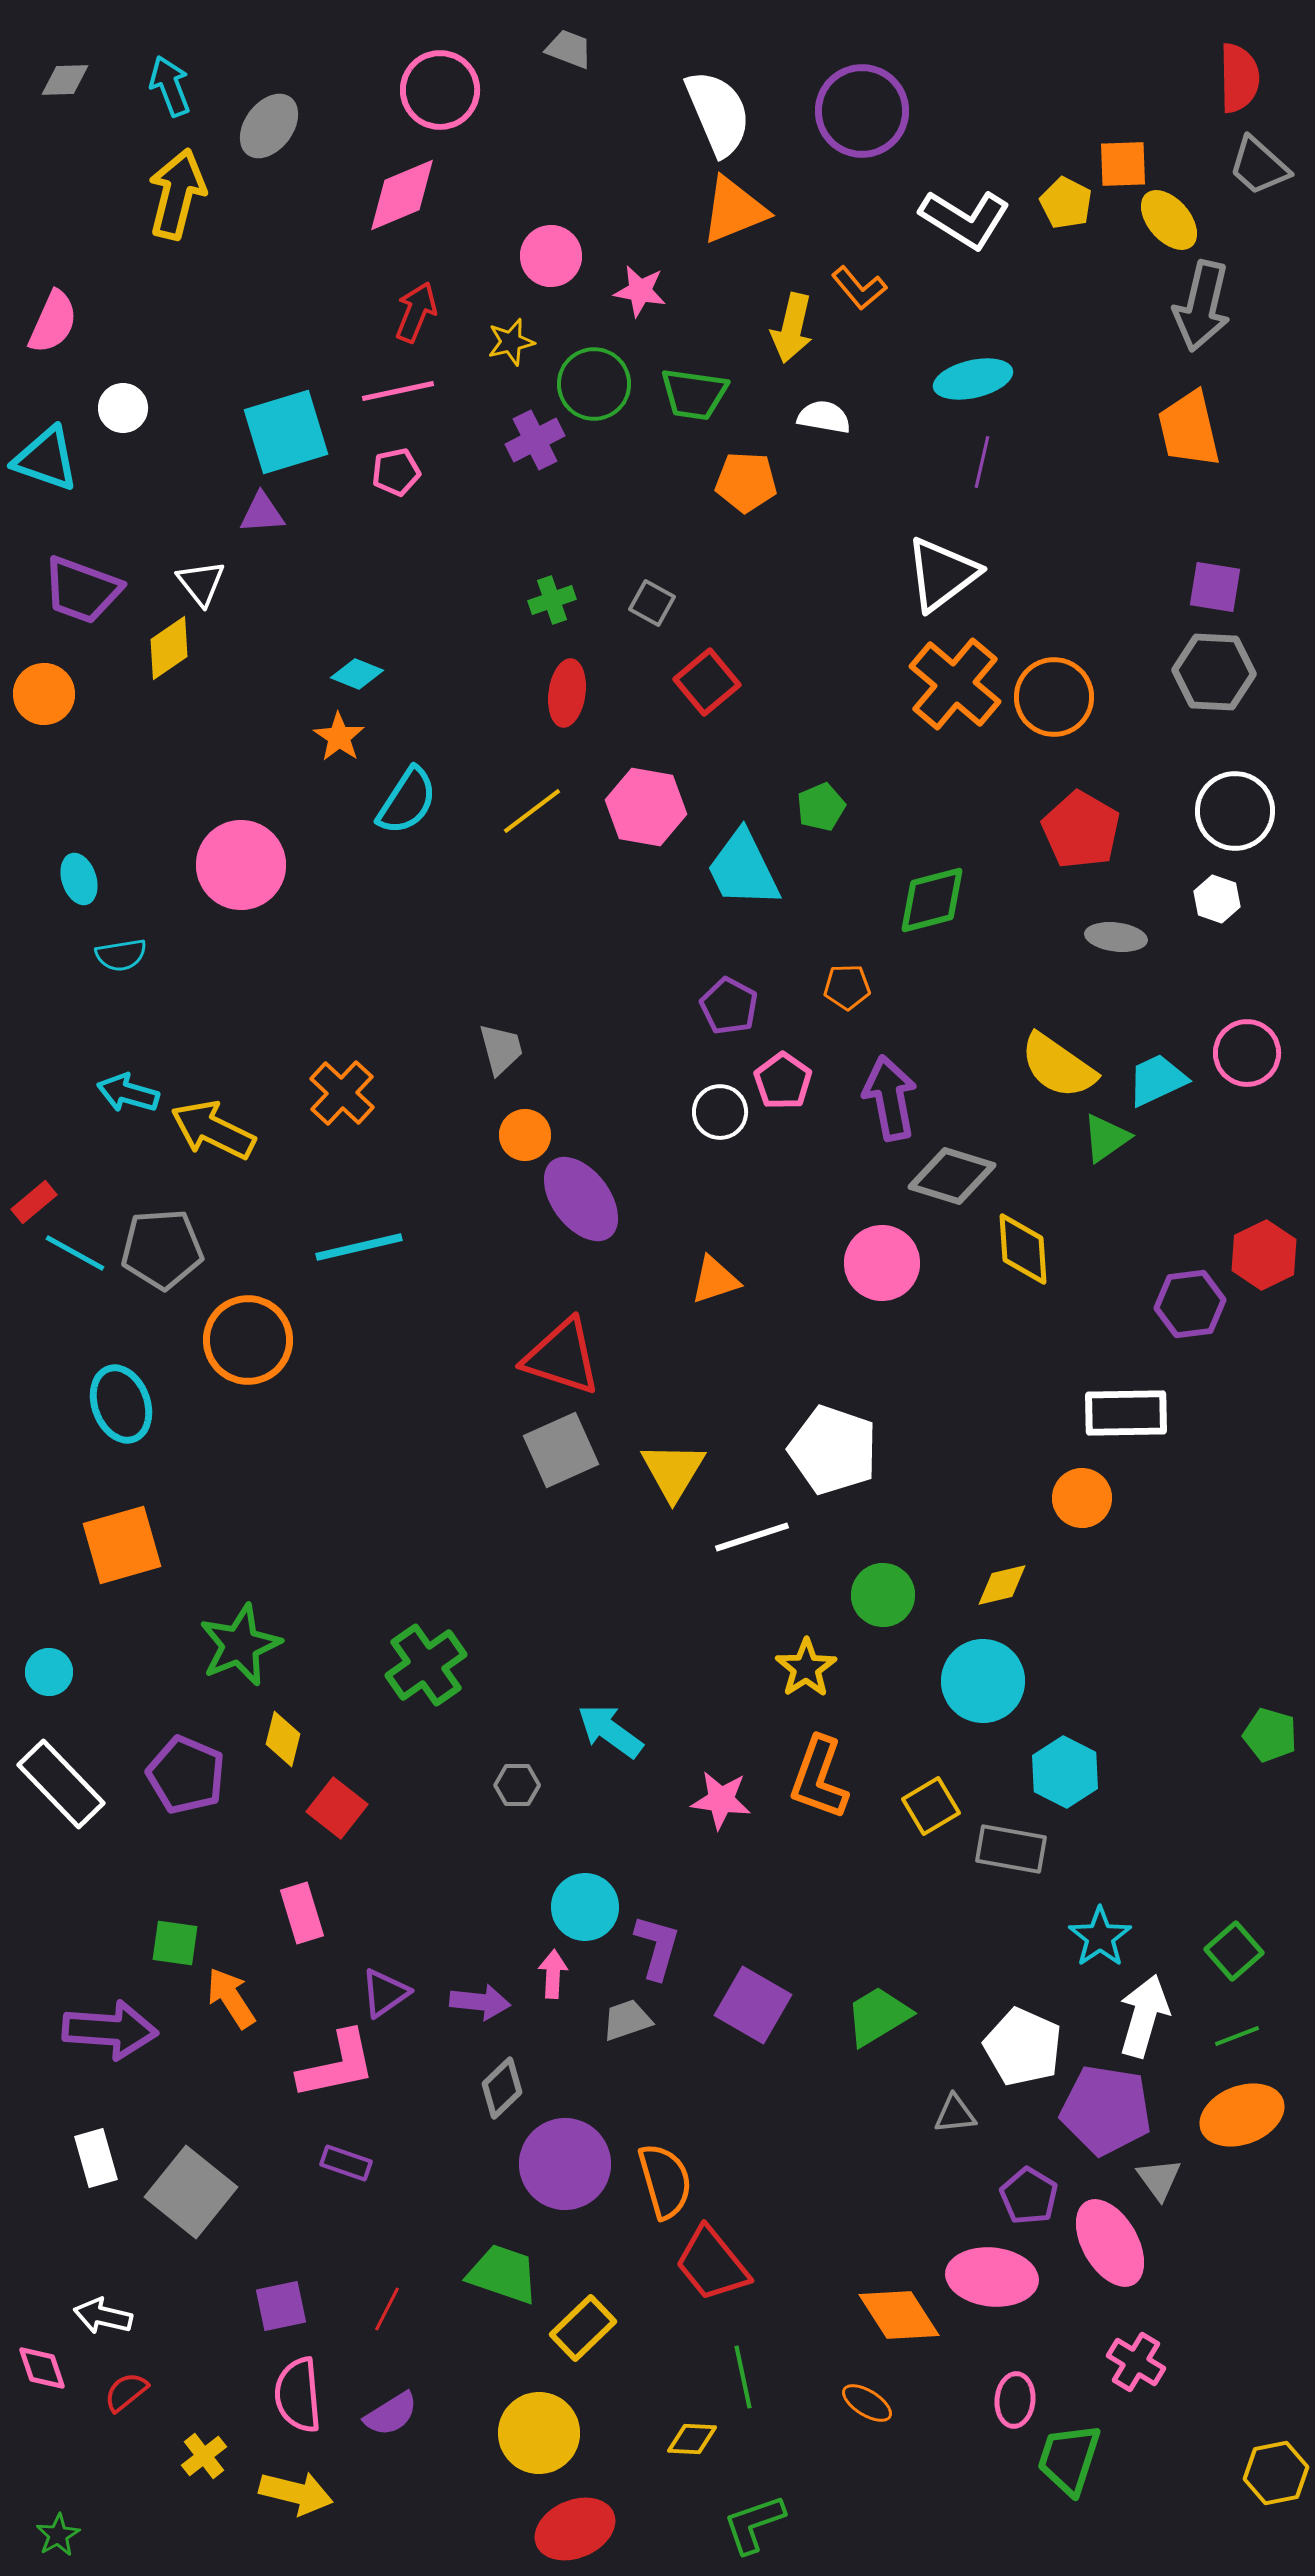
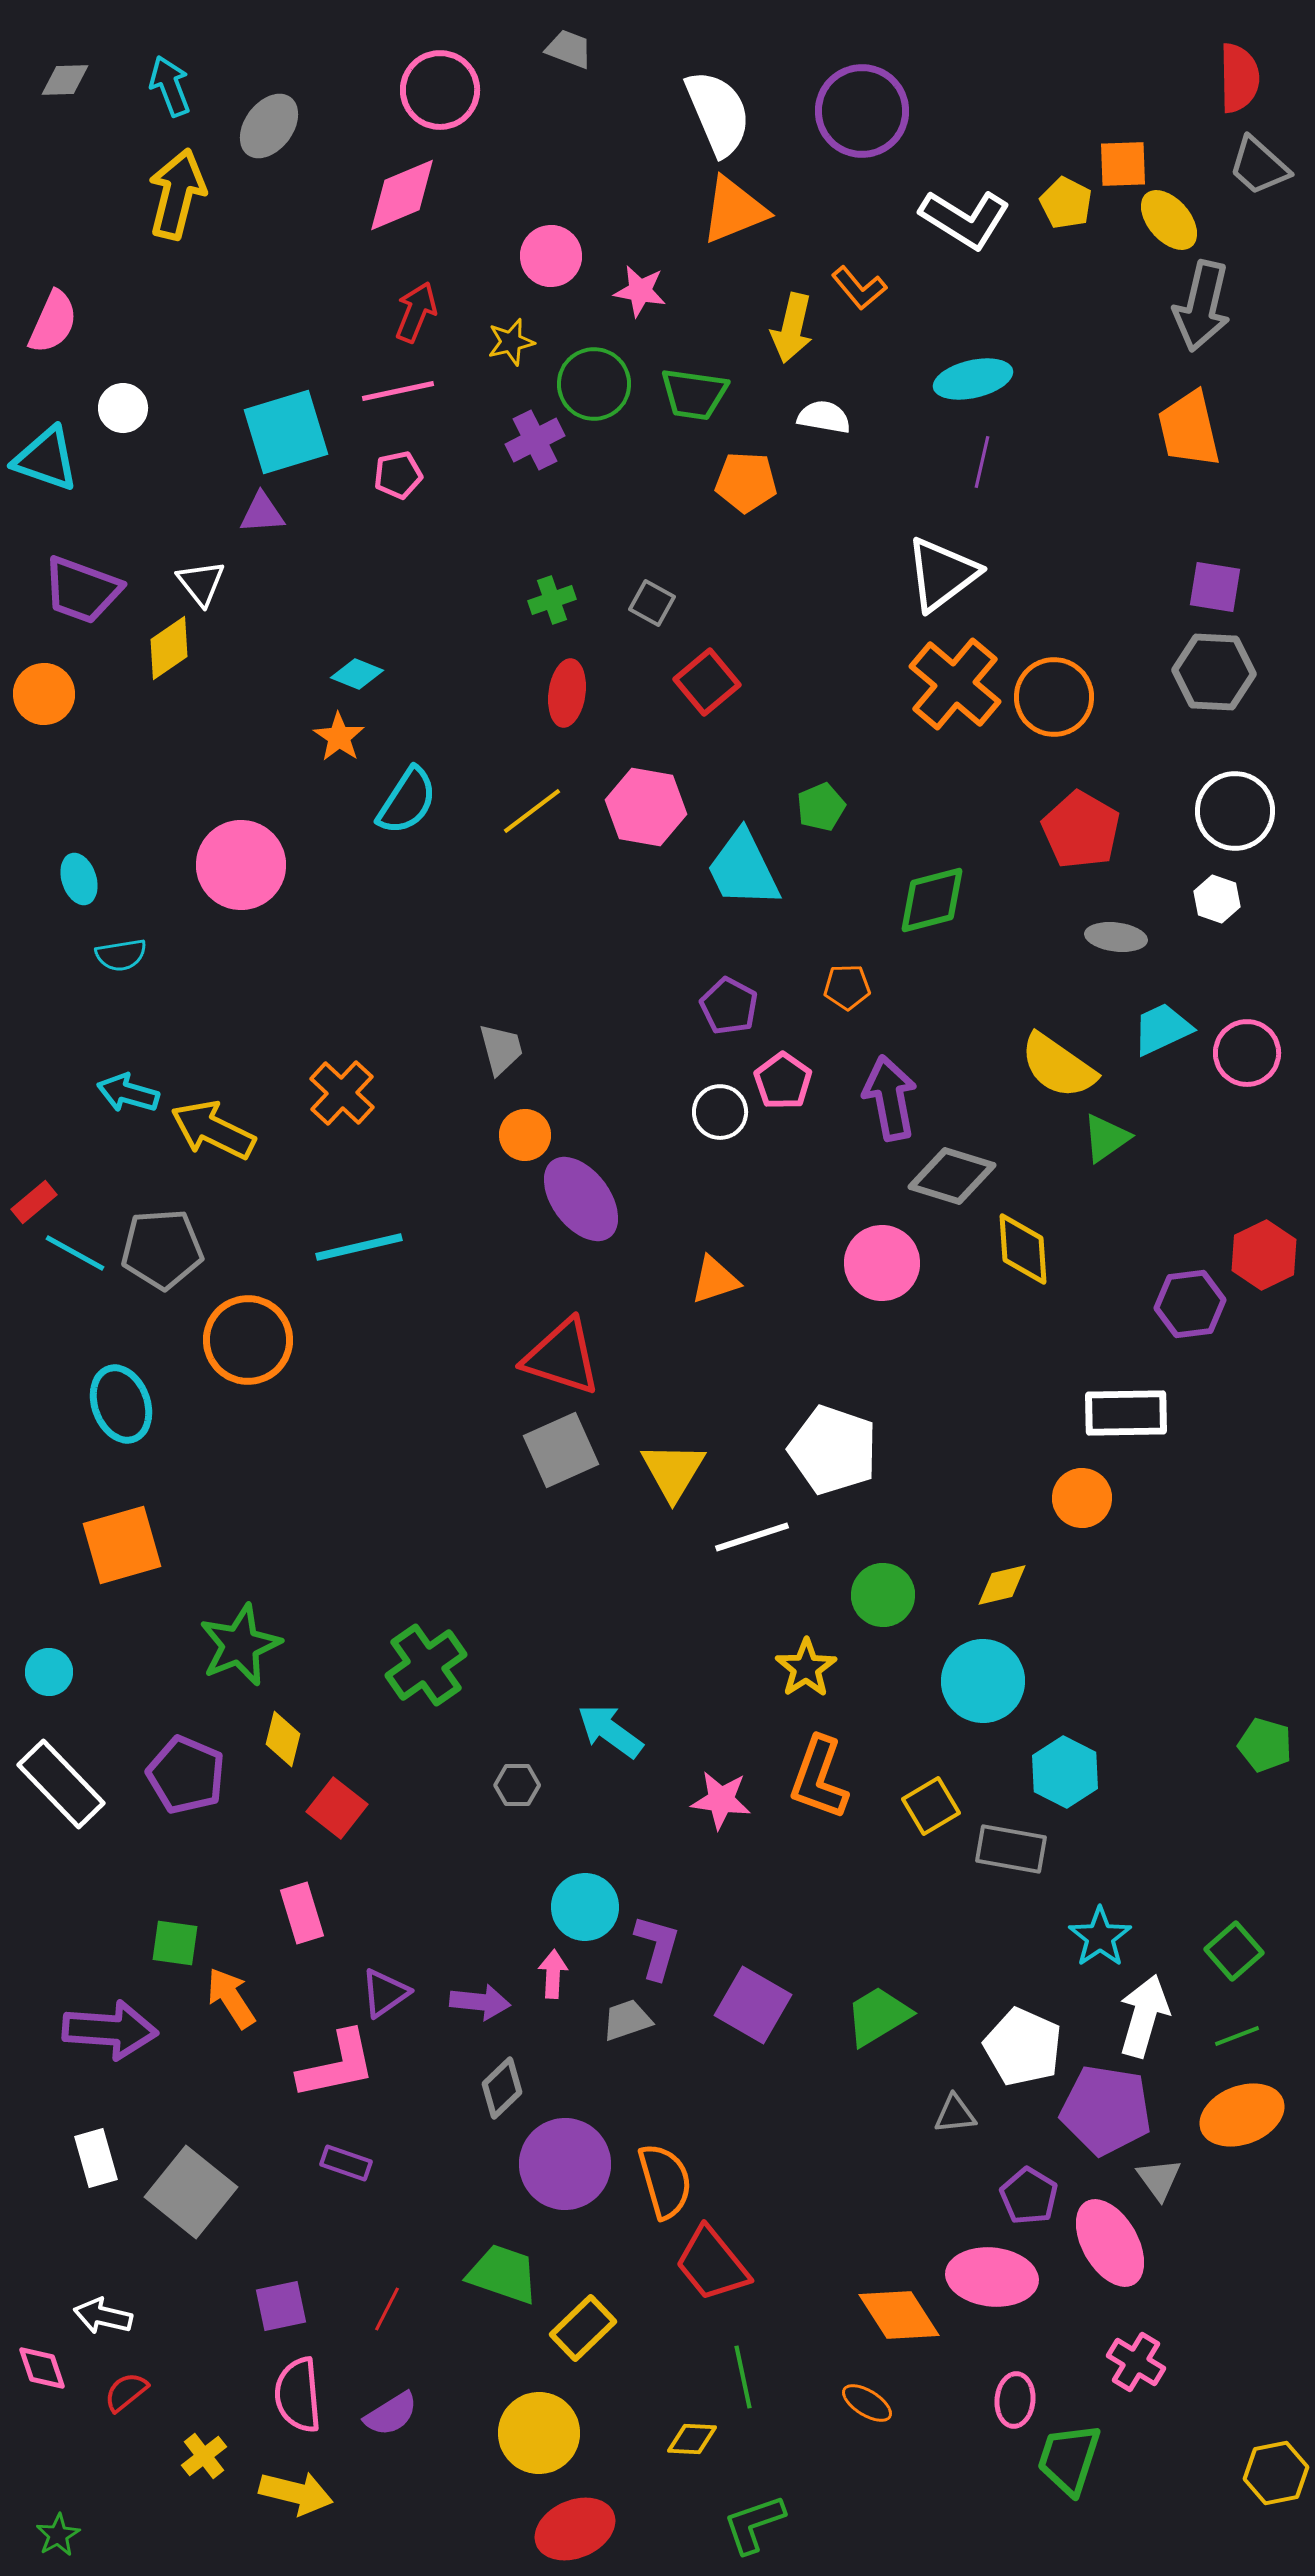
pink pentagon at (396, 472): moved 2 px right, 3 px down
cyan trapezoid at (1157, 1080): moved 5 px right, 51 px up
green pentagon at (1270, 1735): moved 5 px left, 10 px down
